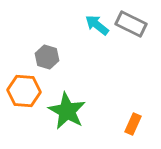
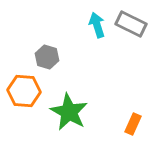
cyan arrow: rotated 35 degrees clockwise
green star: moved 2 px right, 1 px down
